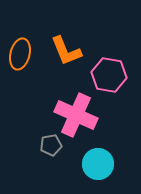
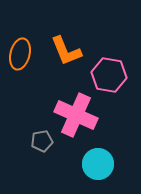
gray pentagon: moved 9 px left, 4 px up
